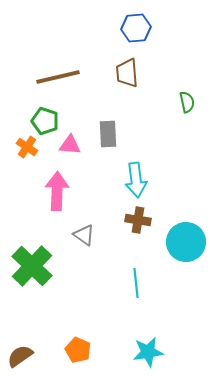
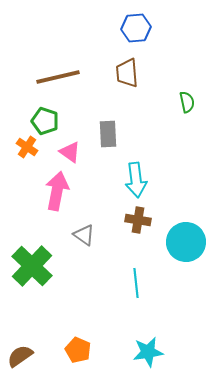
pink triangle: moved 7 px down; rotated 30 degrees clockwise
pink arrow: rotated 9 degrees clockwise
